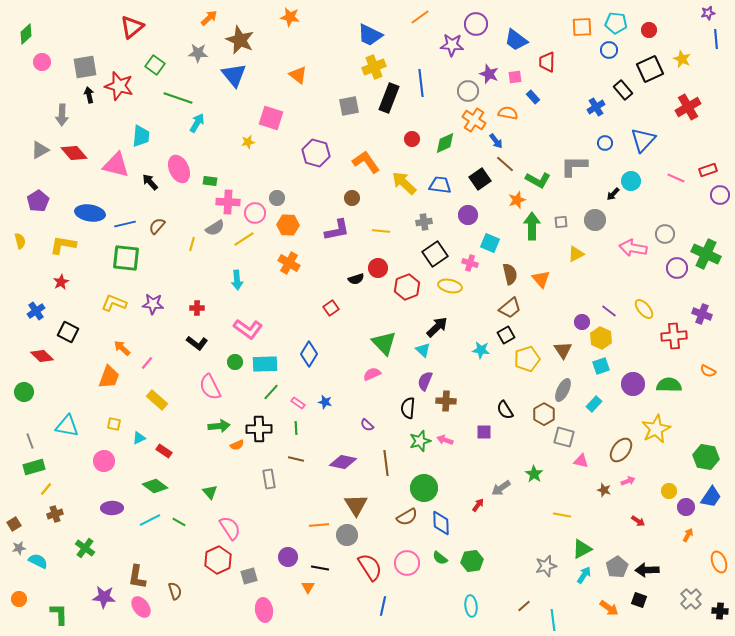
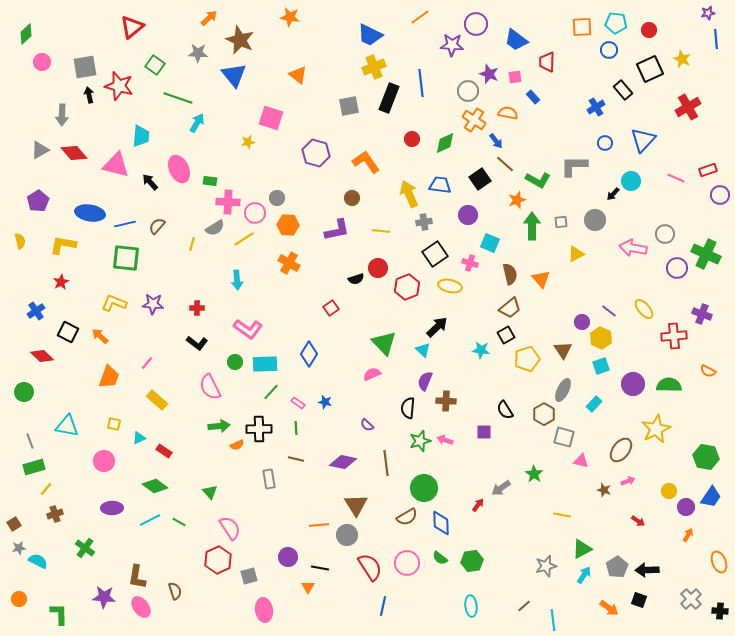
yellow arrow at (404, 183): moved 5 px right, 11 px down; rotated 24 degrees clockwise
orange arrow at (122, 348): moved 22 px left, 12 px up
